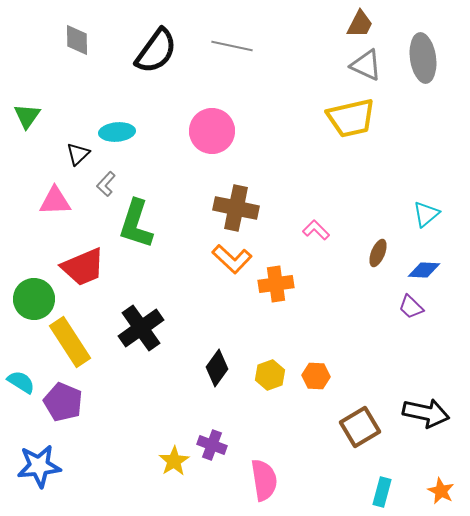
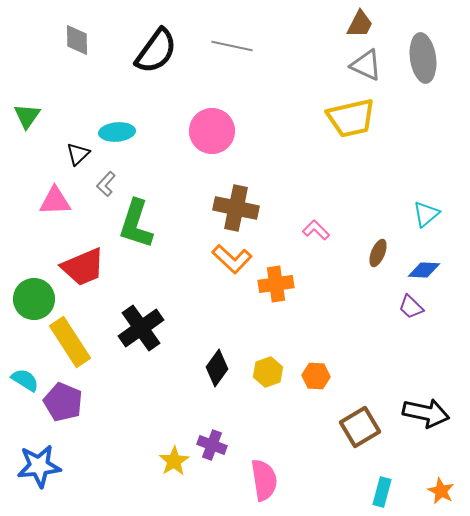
yellow hexagon: moved 2 px left, 3 px up
cyan semicircle: moved 4 px right, 2 px up
